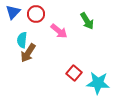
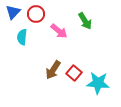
green arrow: moved 2 px left
cyan semicircle: moved 3 px up
brown arrow: moved 25 px right, 17 px down
